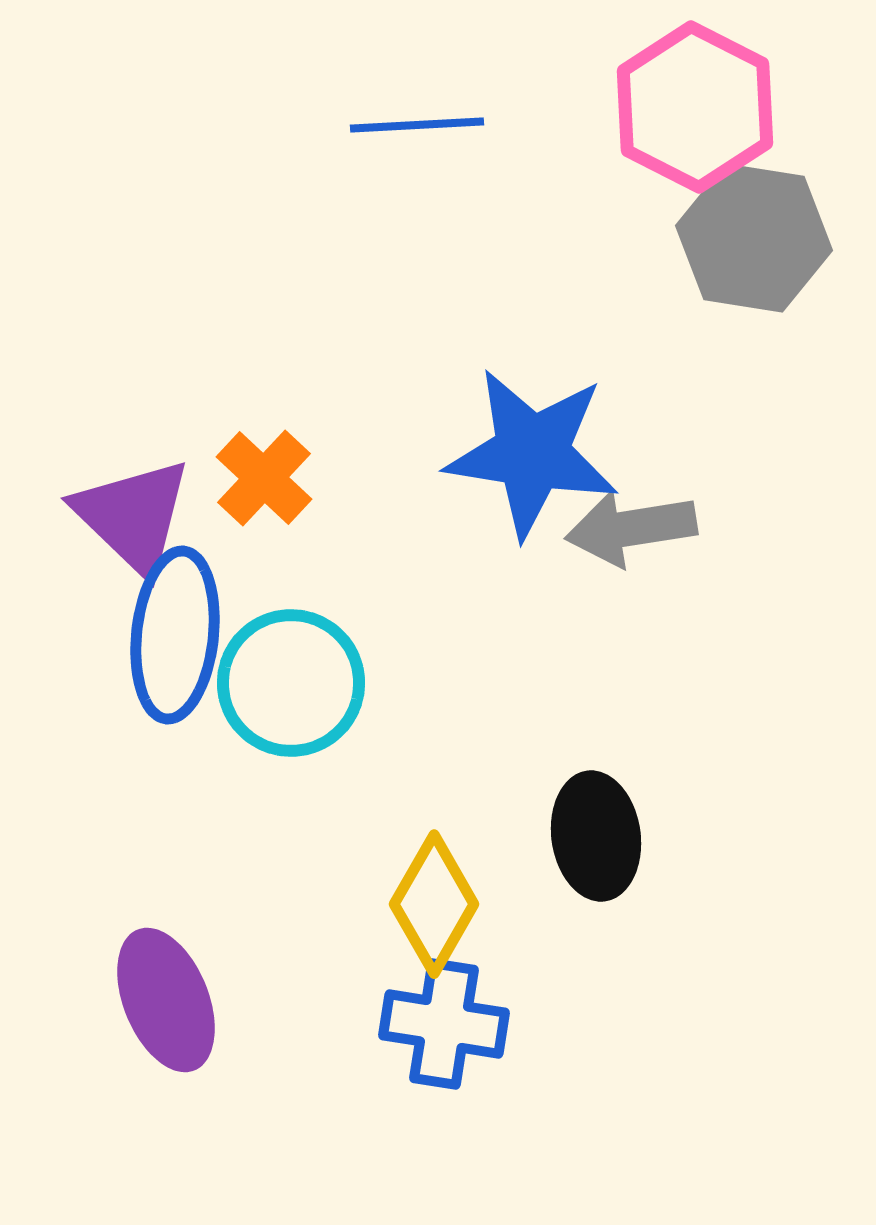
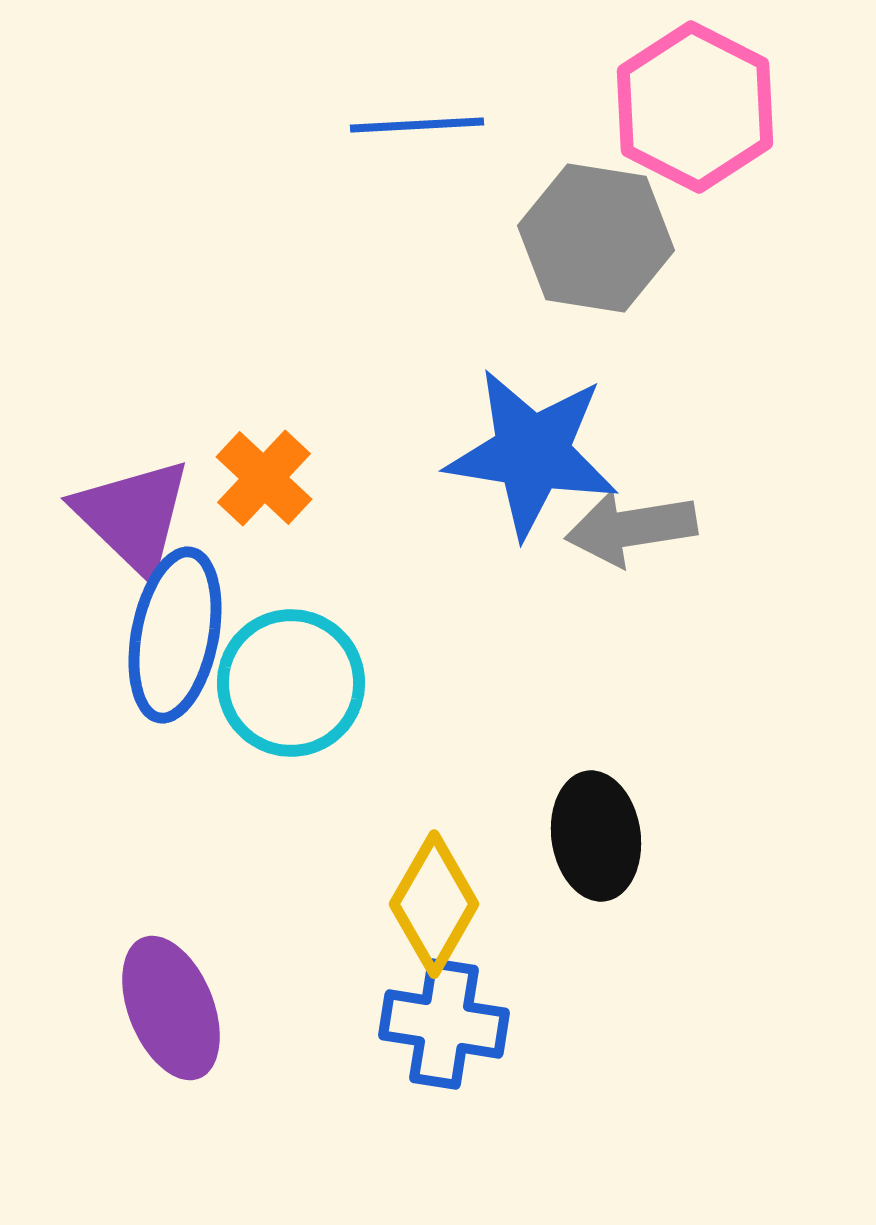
gray hexagon: moved 158 px left
blue ellipse: rotated 5 degrees clockwise
purple ellipse: moved 5 px right, 8 px down
